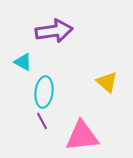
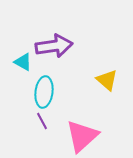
purple arrow: moved 15 px down
yellow triangle: moved 2 px up
pink triangle: rotated 36 degrees counterclockwise
